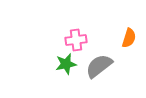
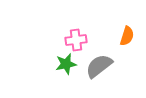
orange semicircle: moved 2 px left, 2 px up
